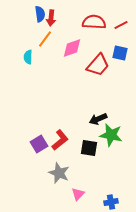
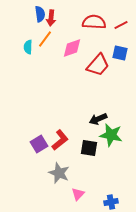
cyan semicircle: moved 10 px up
